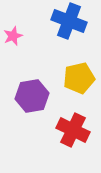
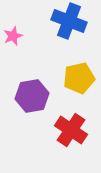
red cross: moved 2 px left; rotated 8 degrees clockwise
